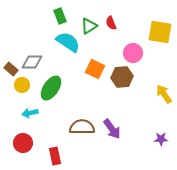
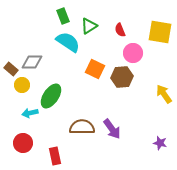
green rectangle: moved 3 px right
red semicircle: moved 9 px right, 7 px down
green ellipse: moved 8 px down
purple star: moved 1 px left, 4 px down; rotated 16 degrees clockwise
